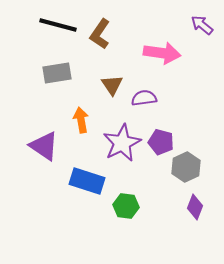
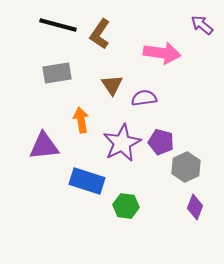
purple triangle: rotated 40 degrees counterclockwise
